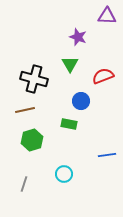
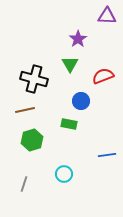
purple star: moved 2 px down; rotated 18 degrees clockwise
